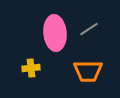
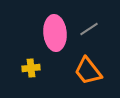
orange trapezoid: rotated 52 degrees clockwise
